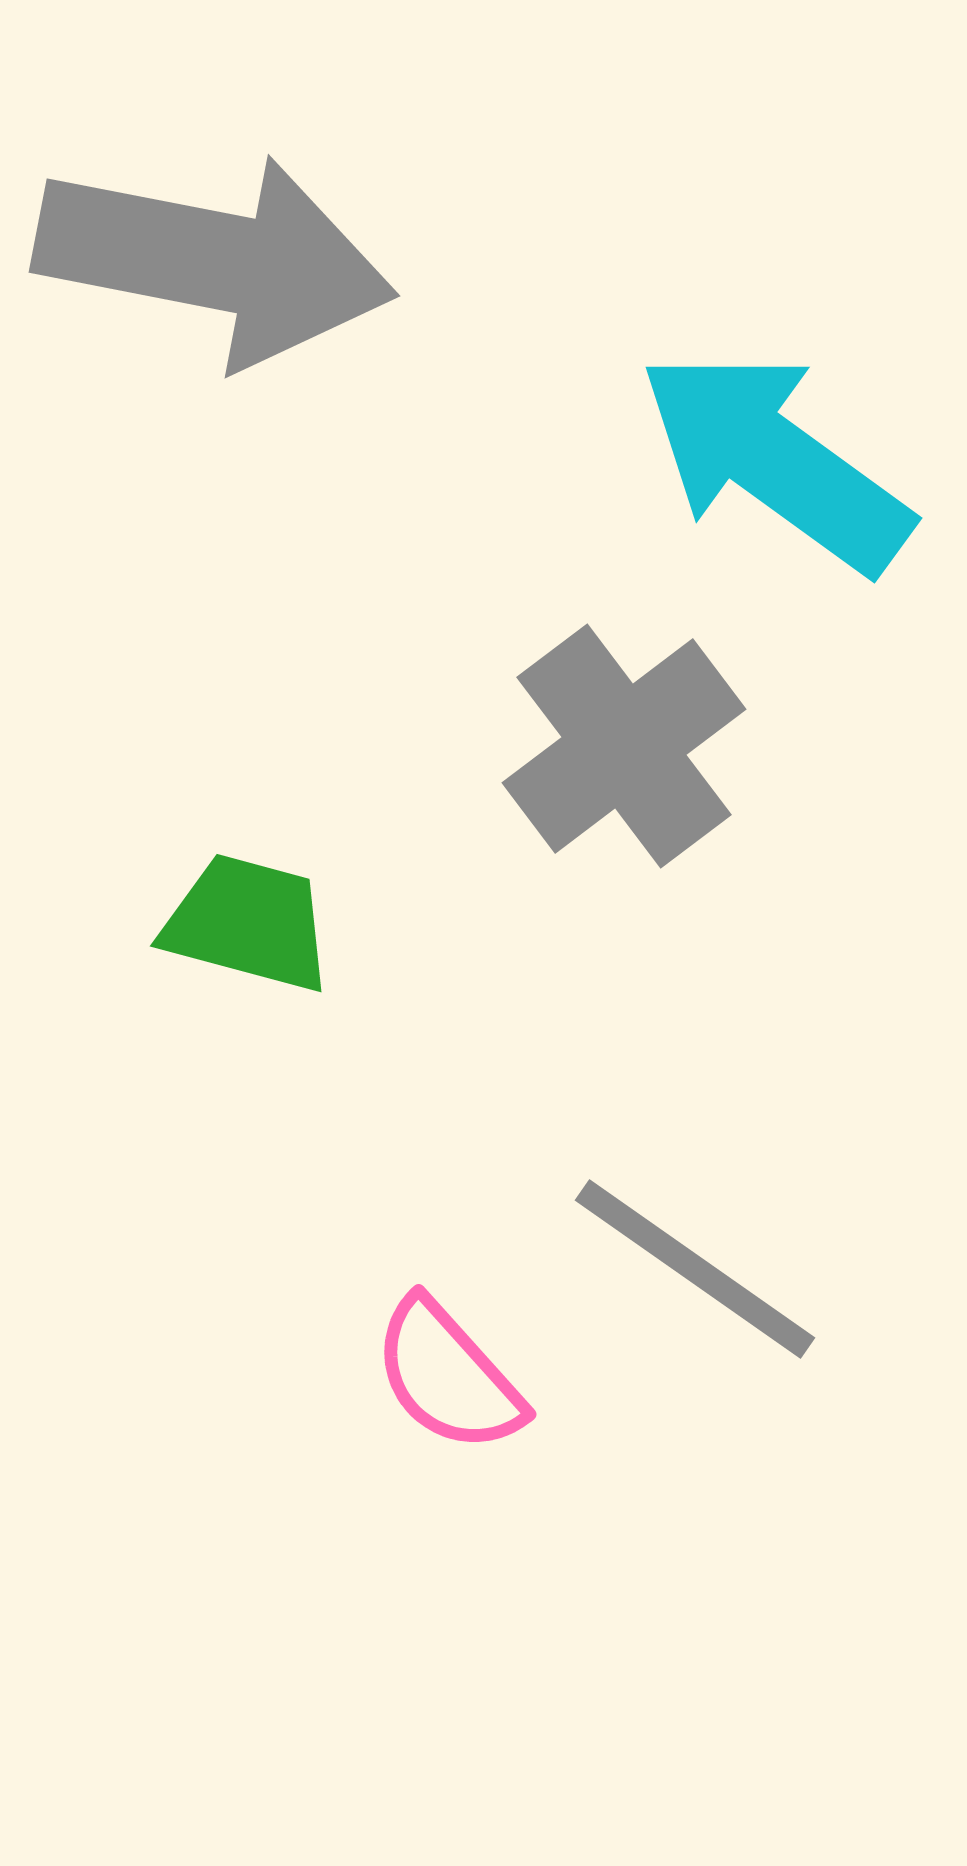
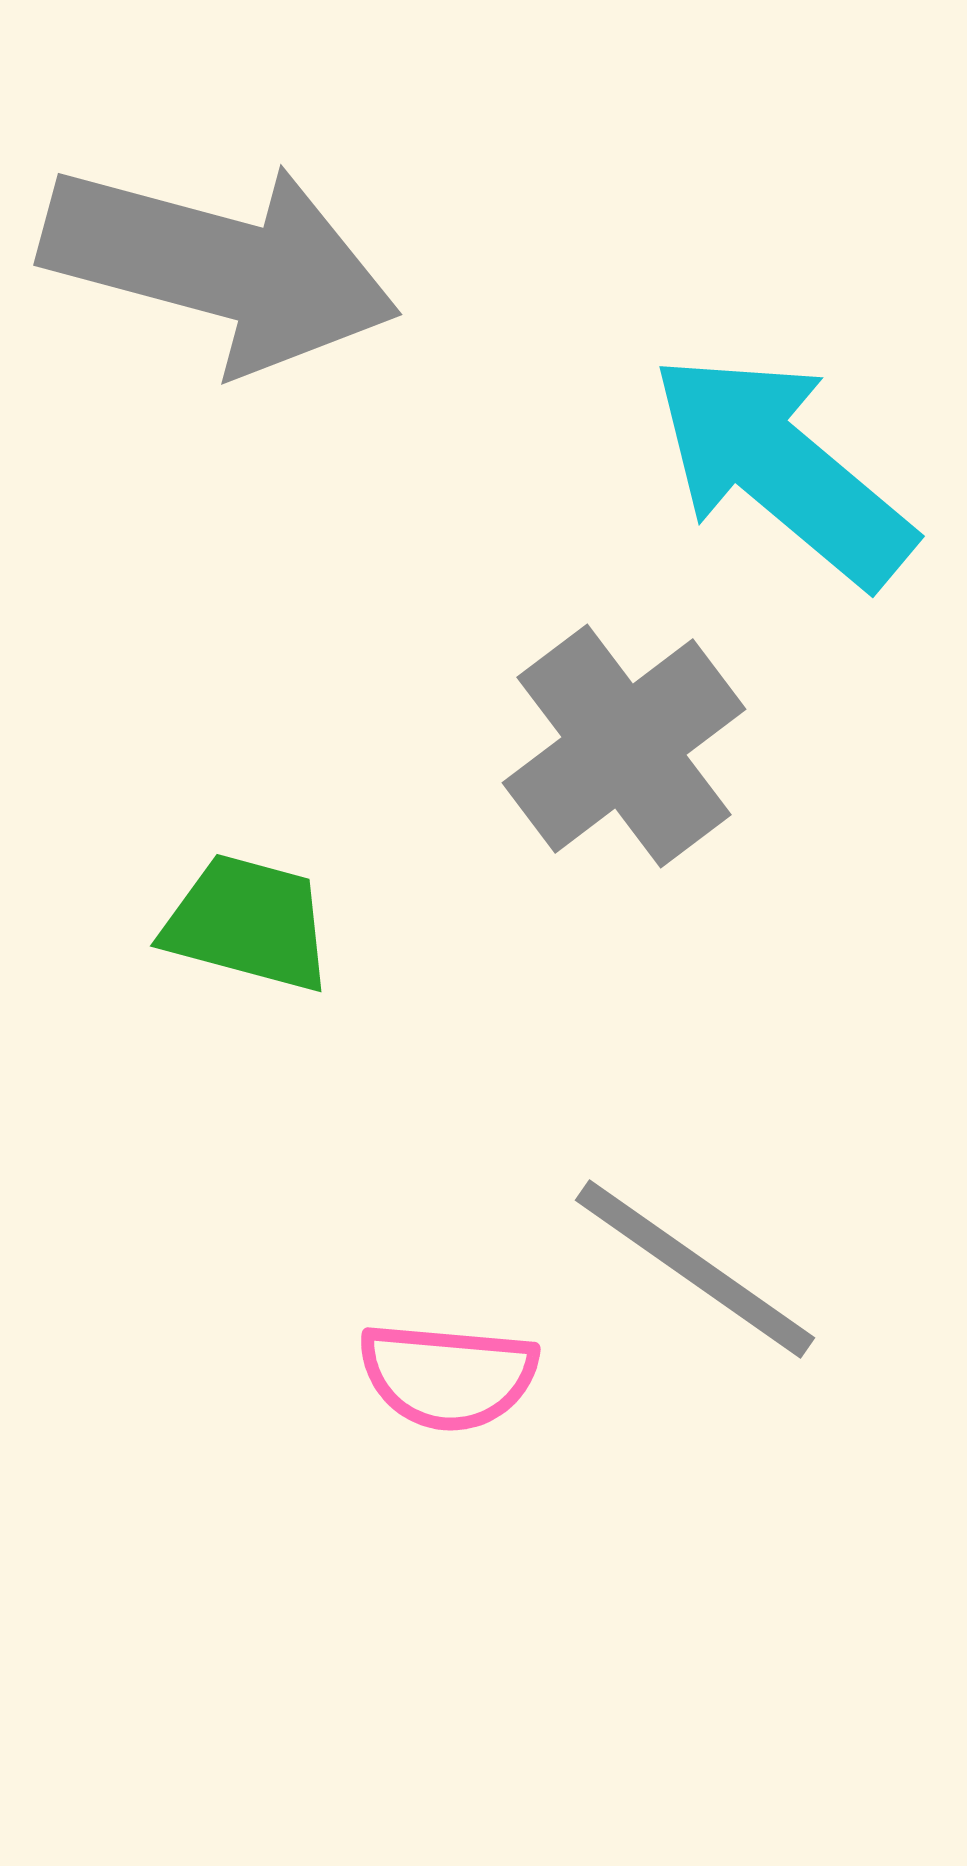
gray arrow: moved 5 px right, 6 px down; rotated 4 degrees clockwise
cyan arrow: moved 7 px right, 8 px down; rotated 4 degrees clockwise
pink semicircle: rotated 43 degrees counterclockwise
